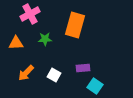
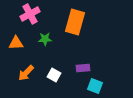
orange rectangle: moved 3 px up
cyan square: rotated 14 degrees counterclockwise
